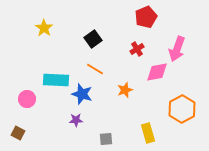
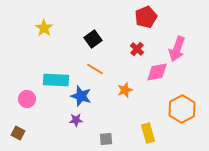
red cross: rotated 16 degrees counterclockwise
blue star: moved 1 px left, 2 px down
